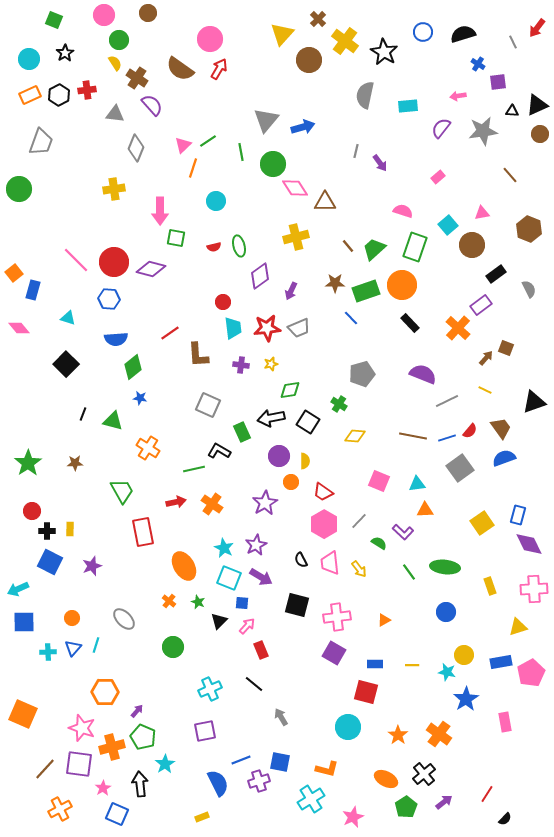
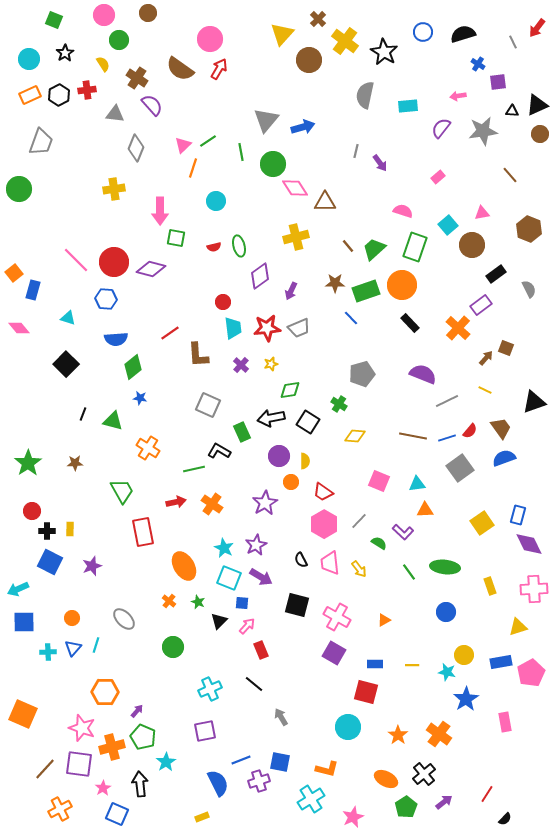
yellow semicircle at (115, 63): moved 12 px left, 1 px down
blue hexagon at (109, 299): moved 3 px left
purple cross at (241, 365): rotated 35 degrees clockwise
pink cross at (337, 617): rotated 36 degrees clockwise
cyan star at (165, 764): moved 1 px right, 2 px up
